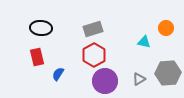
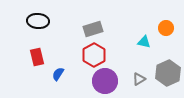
black ellipse: moved 3 px left, 7 px up
gray hexagon: rotated 20 degrees counterclockwise
